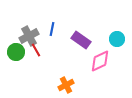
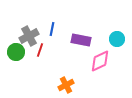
purple rectangle: rotated 24 degrees counterclockwise
red line: moved 4 px right; rotated 48 degrees clockwise
